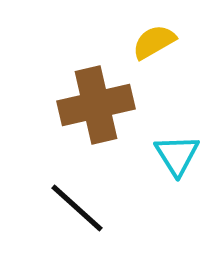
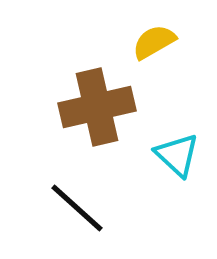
brown cross: moved 1 px right, 2 px down
cyan triangle: rotated 15 degrees counterclockwise
